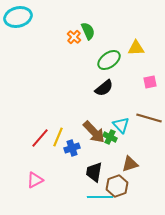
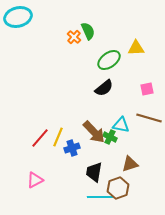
pink square: moved 3 px left, 7 px down
cyan triangle: rotated 36 degrees counterclockwise
brown hexagon: moved 1 px right, 2 px down
